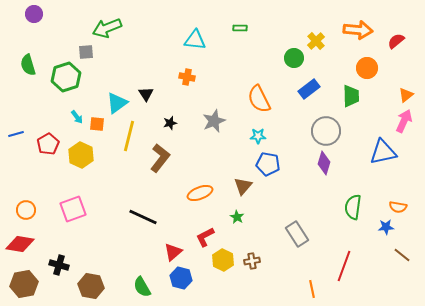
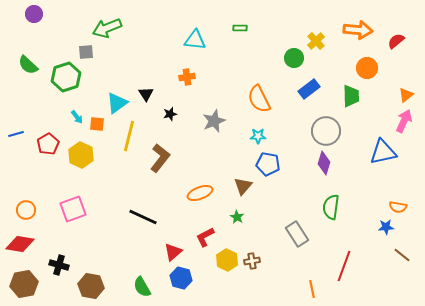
green semicircle at (28, 65): rotated 30 degrees counterclockwise
orange cross at (187, 77): rotated 21 degrees counterclockwise
black star at (170, 123): moved 9 px up
green semicircle at (353, 207): moved 22 px left
yellow hexagon at (223, 260): moved 4 px right
